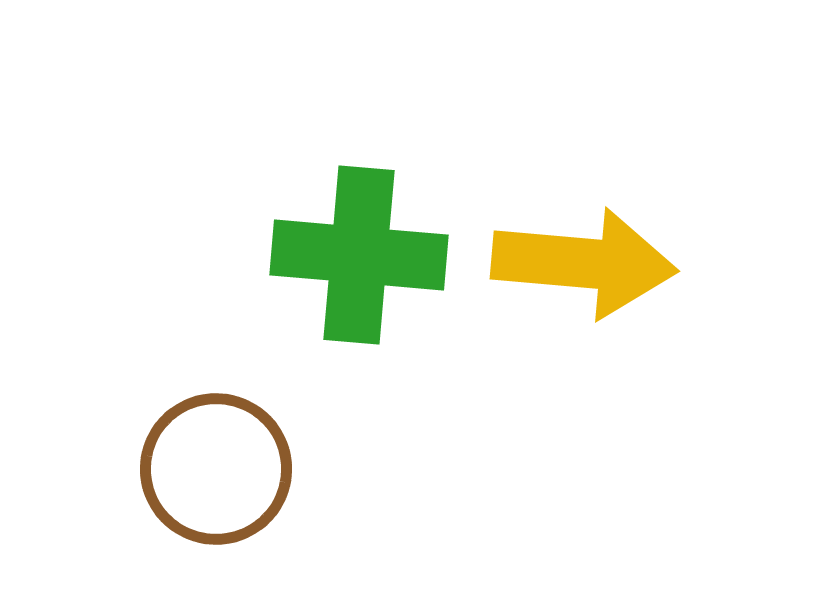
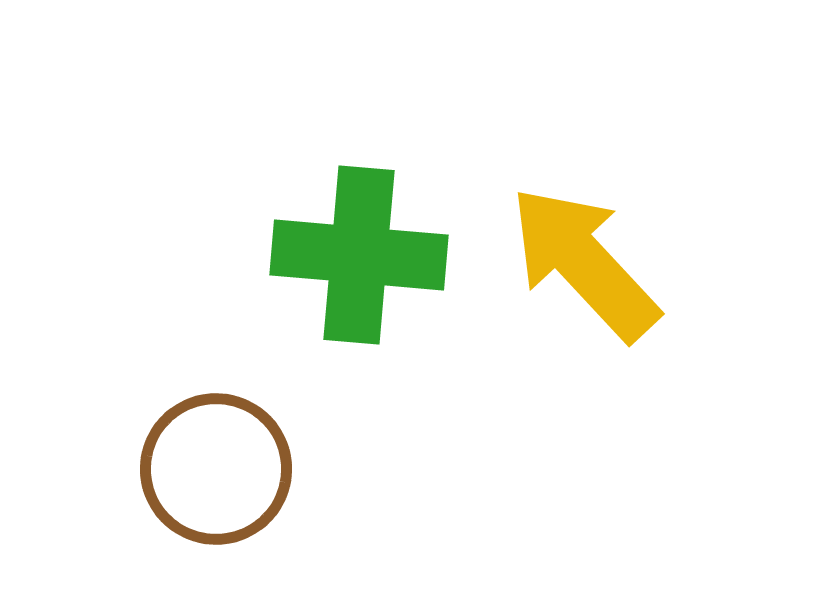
yellow arrow: rotated 138 degrees counterclockwise
